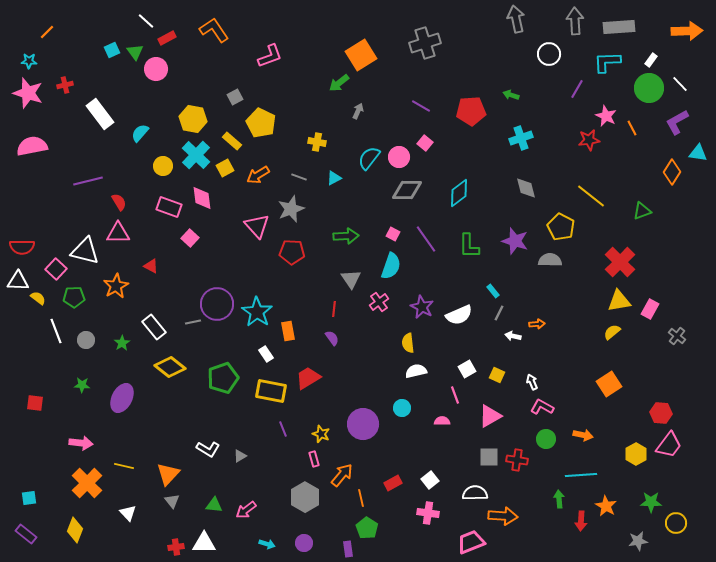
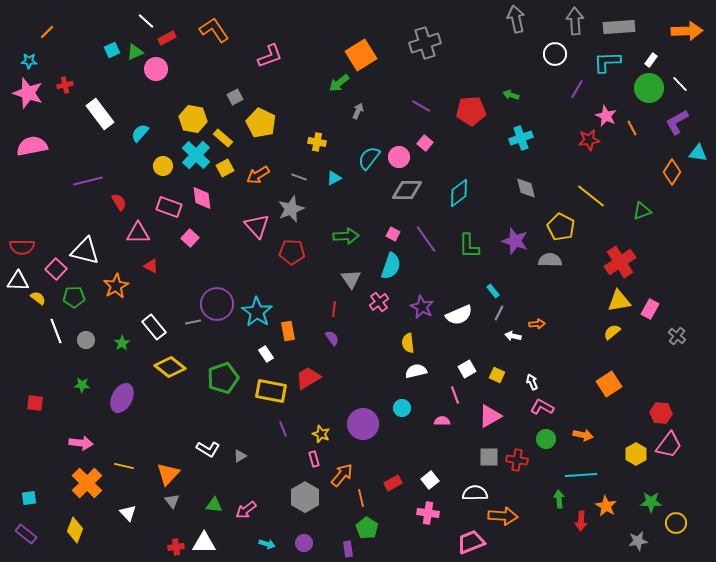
green triangle at (135, 52): rotated 42 degrees clockwise
white circle at (549, 54): moved 6 px right
yellow rectangle at (232, 141): moved 9 px left, 3 px up
pink triangle at (118, 233): moved 20 px right
red cross at (620, 262): rotated 12 degrees clockwise
